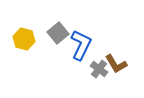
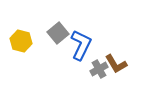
yellow hexagon: moved 3 px left, 2 px down
gray cross: rotated 24 degrees clockwise
